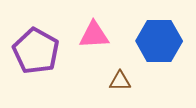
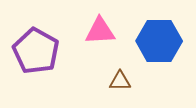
pink triangle: moved 6 px right, 4 px up
